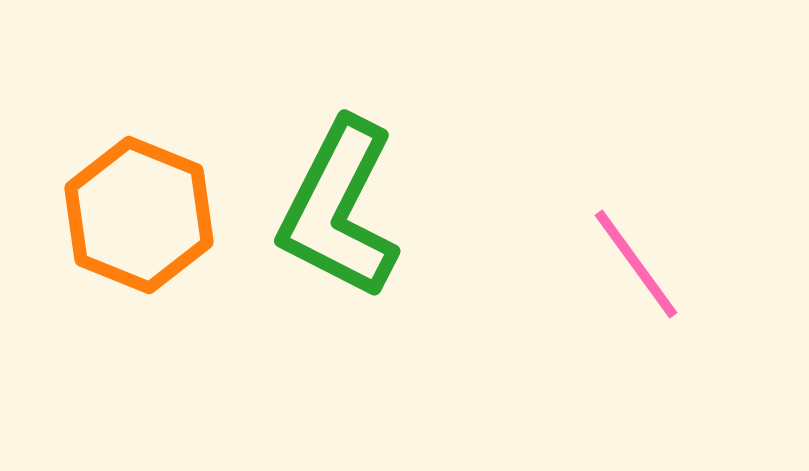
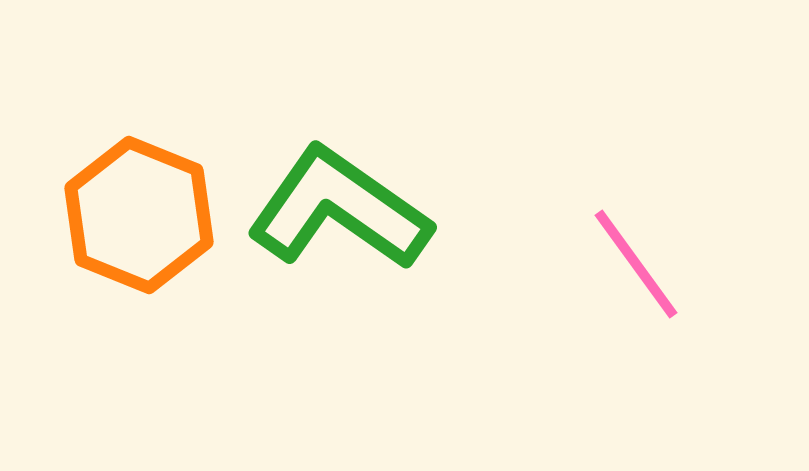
green L-shape: rotated 98 degrees clockwise
